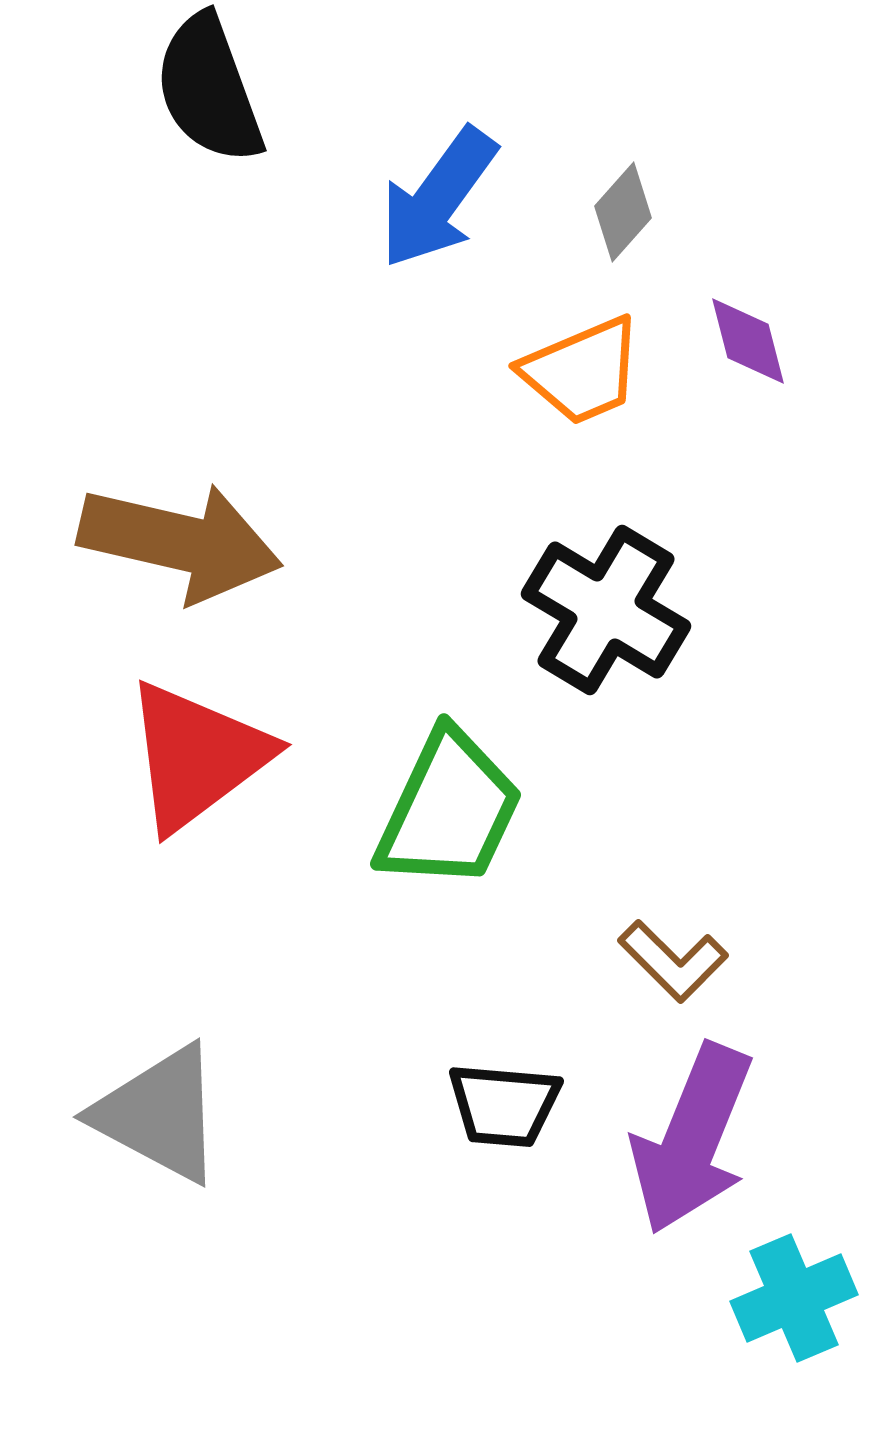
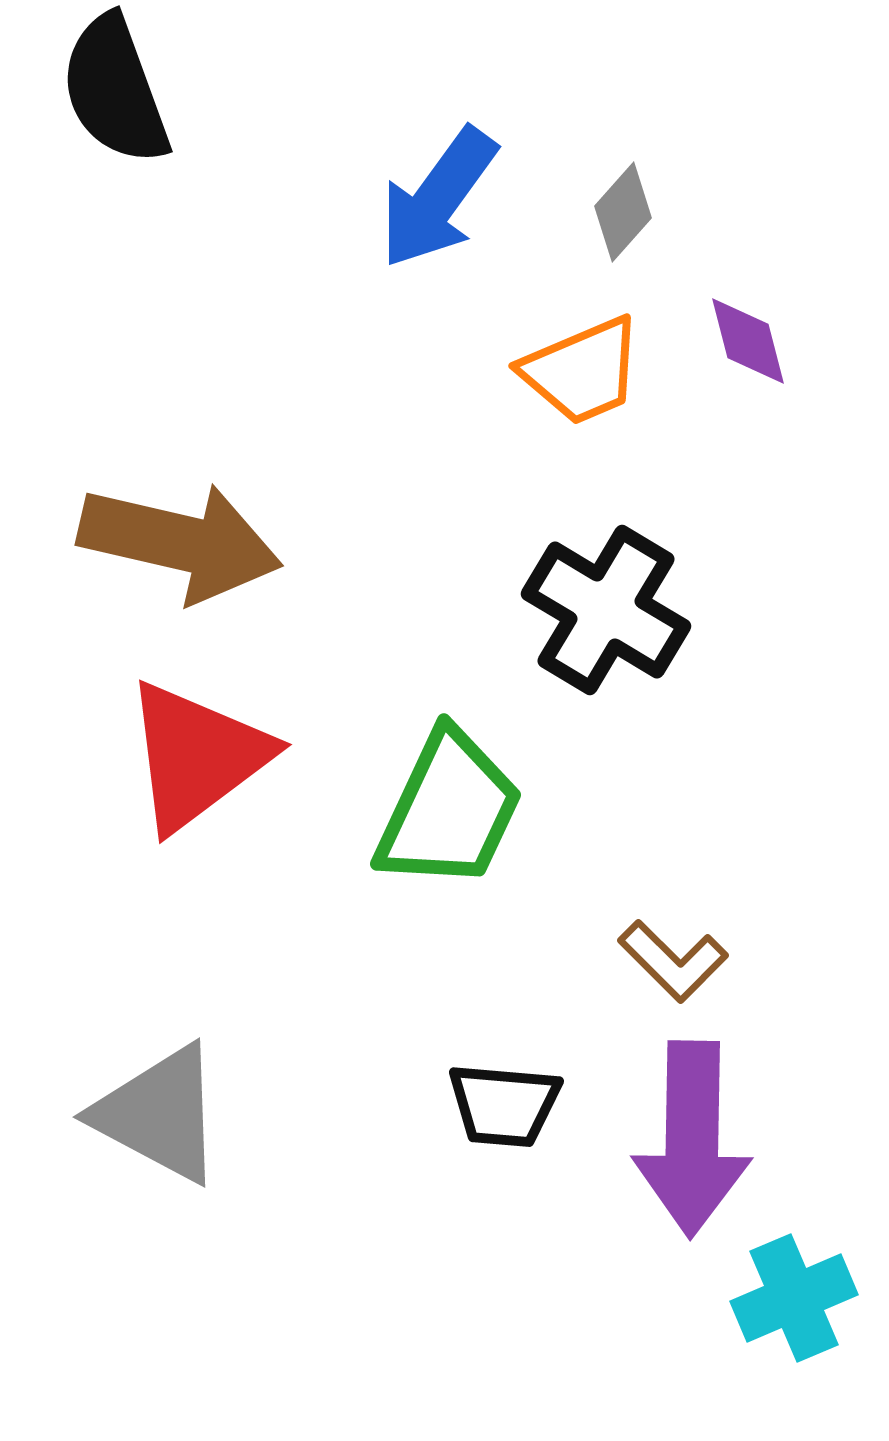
black semicircle: moved 94 px left, 1 px down
purple arrow: rotated 21 degrees counterclockwise
